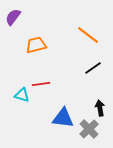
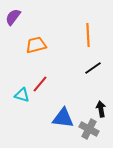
orange line: rotated 50 degrees clockwise
red line: moved 1 px left; rotated 42 degrees counterclockwise
black arrow: moved 1 px right, 1 px down
gray cross: rotated 18 degrees counterclockwise
